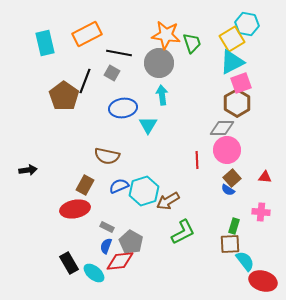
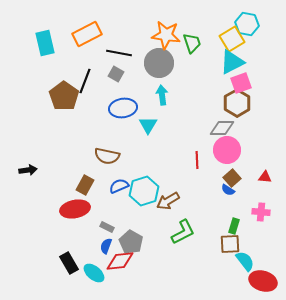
gray square at (112, 73): moved 4 px right, 1 px down
